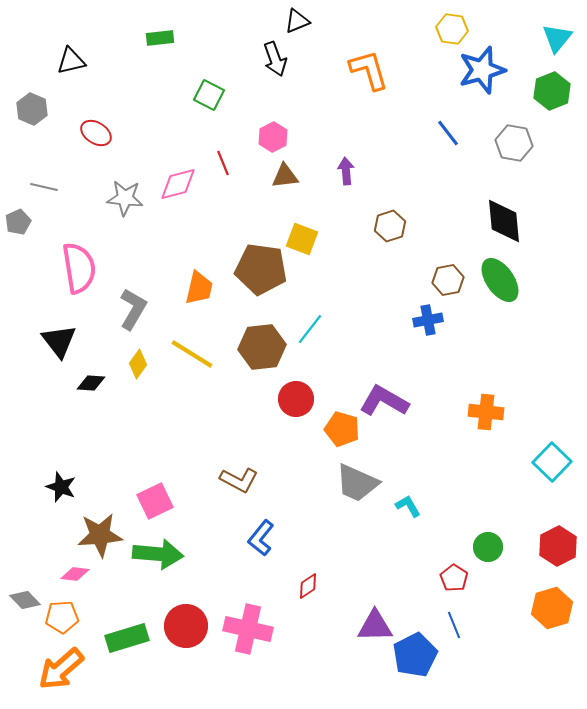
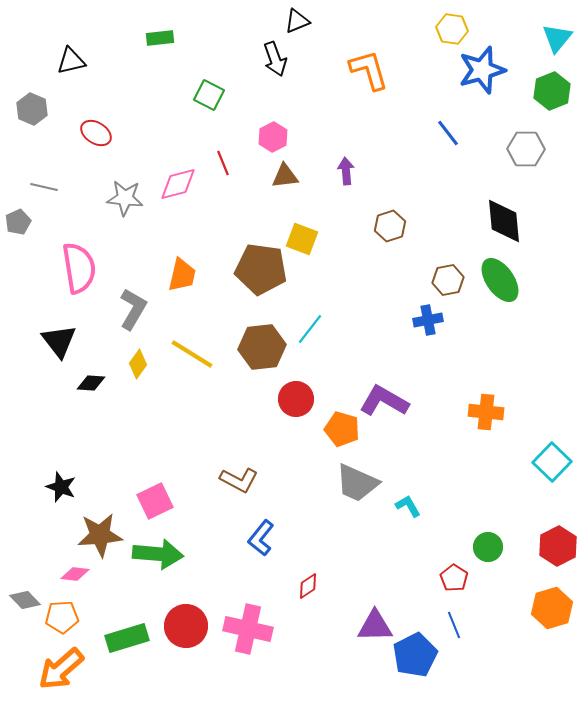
gray hexagon at (514, 143): moved 12 px right, 6 px down; rotated 9 degrees counterclockwise
orange trapezoid at (199, 288): moved 17 px left, 13 px up
